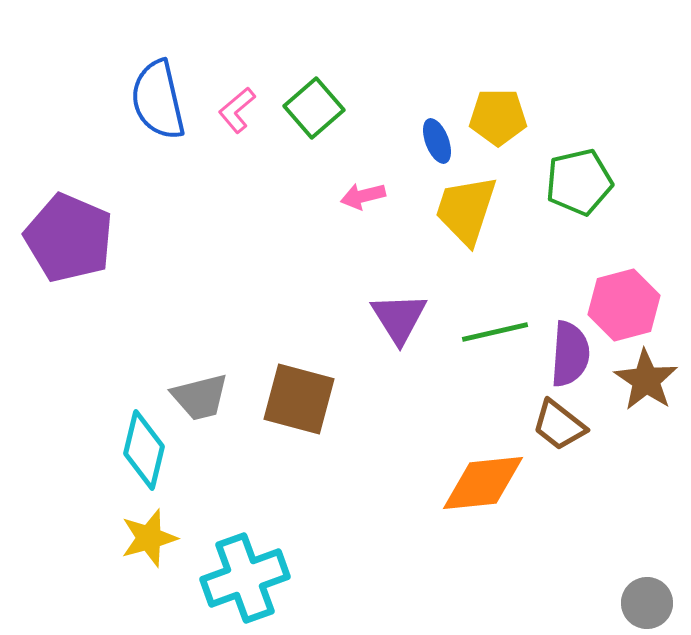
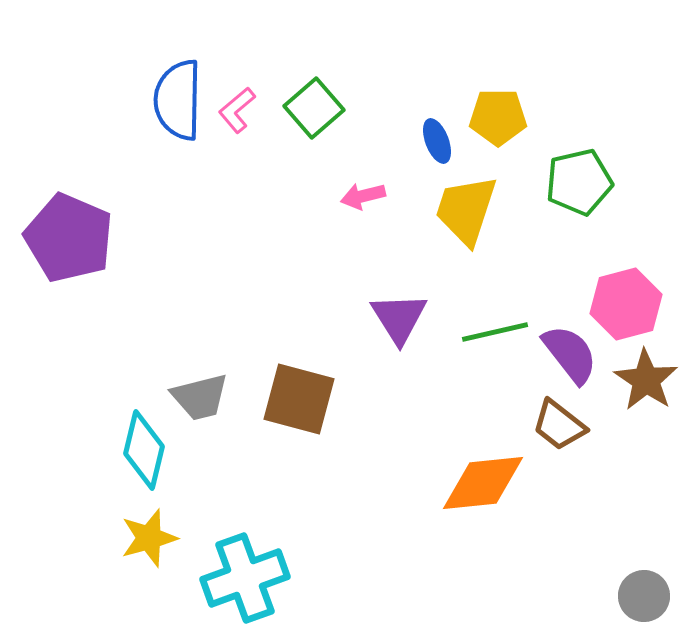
blue semicircle: moved 20 px right; rotated 14 degrees clockwise
pink hexagon: moved 2 px right, 1 px up
purple semicircle: rotated 42 degrees counterclockwise
gray circle: moved 3 px left, 7 px up
